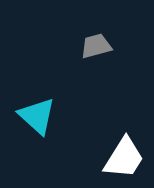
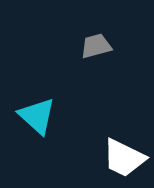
white trapezoid: rotated 84 degrees clockwise
